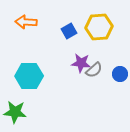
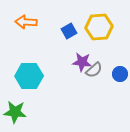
purple star: moved 1 px right, 1 px up
